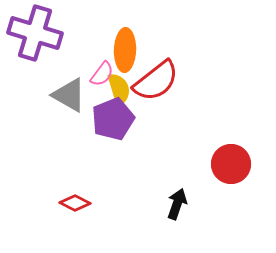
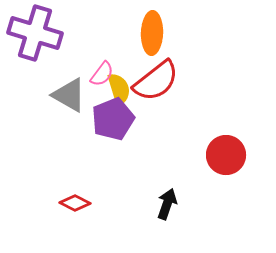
orange ellipse: moved 27 px right, 17 px up
red circle: moved 5 px left, 9 px up
black arrow: moved 10 px left
